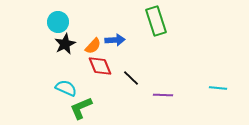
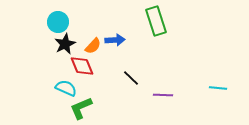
red diamond: moved 18 px left
